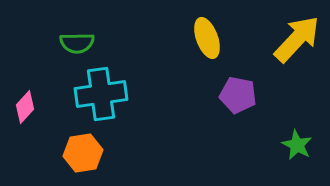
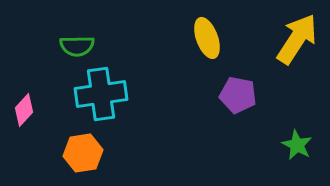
yellow arrow: rotated 10 degrees counterclockwise
green semicircle: moved 3 px down
pink diamond: moved 1 px left, 3 px down
